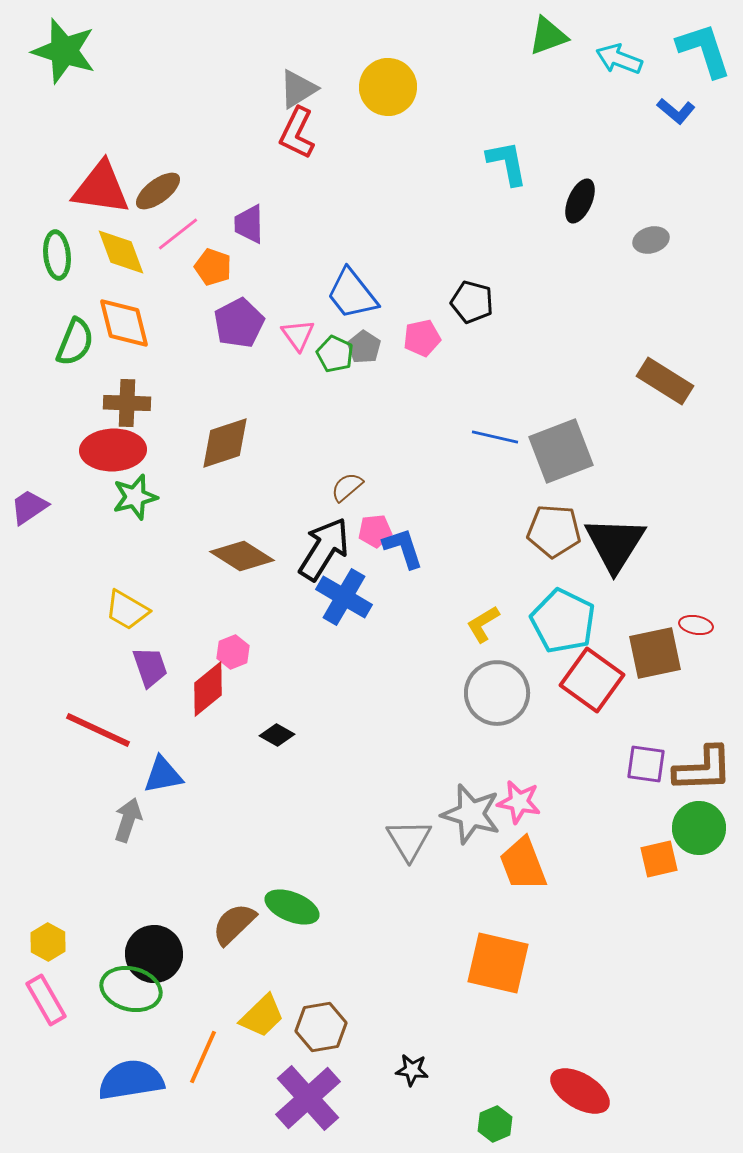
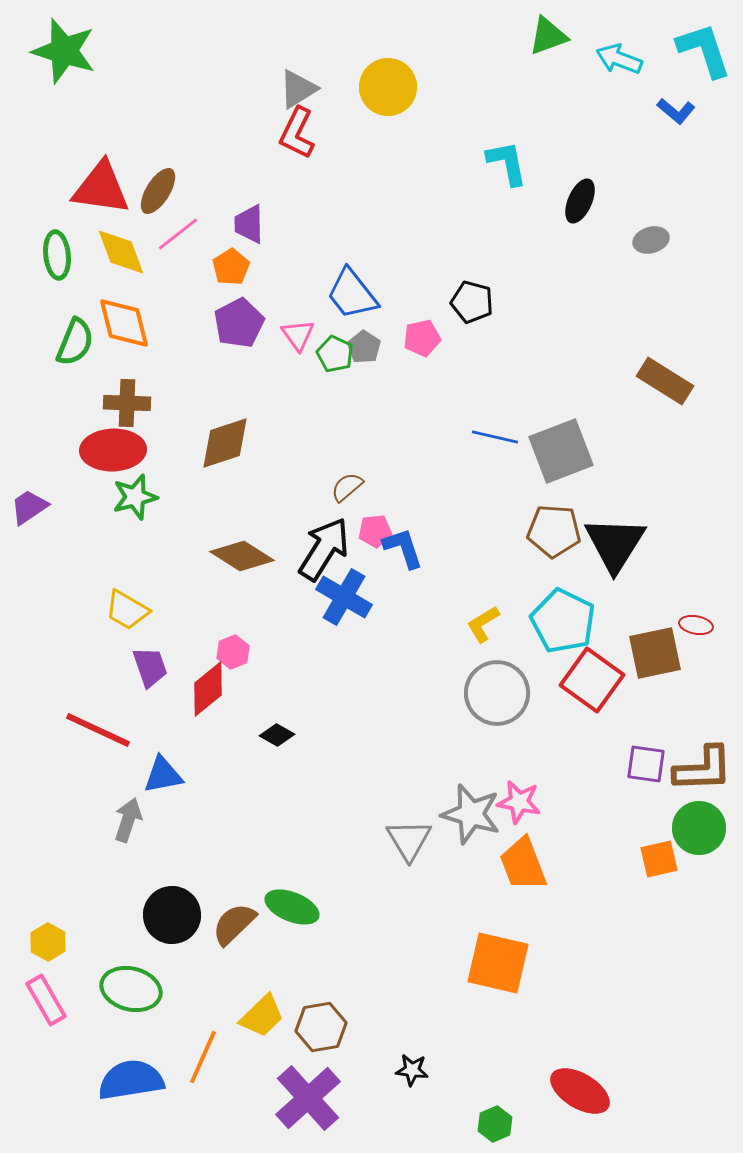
brown ellipse at (158, 191): rotated 21 degrees counterclockwise
orange pentagon at (213, 267): moved 18 px right; rotated 21 degrees clockwise
black circle at (154, 954): moved 18 px right, 39 px up
